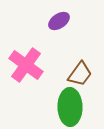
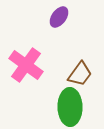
purple ellipse: moved 4 px up; rotated 20 degrees counterclockwise
